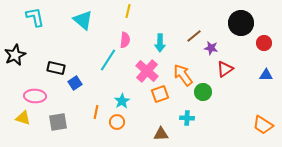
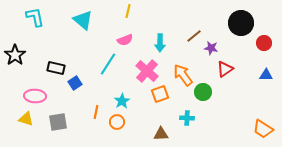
pink semicircle: rotated 63 degrees clockwise
black star: rotated 10 degrees counterclockwise
cyan line: moved 4 px down
yellow triangle: moved 3 px right, 1 px down
orange trapezoid: moved 4 px down
